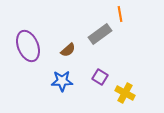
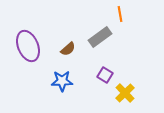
gray rectangle: moved 3 px down
brown semicircle: moved 1 px up
purple square: moved 5 px right, 2 px up
yellow cross: rotated 18 degrees clockwise
